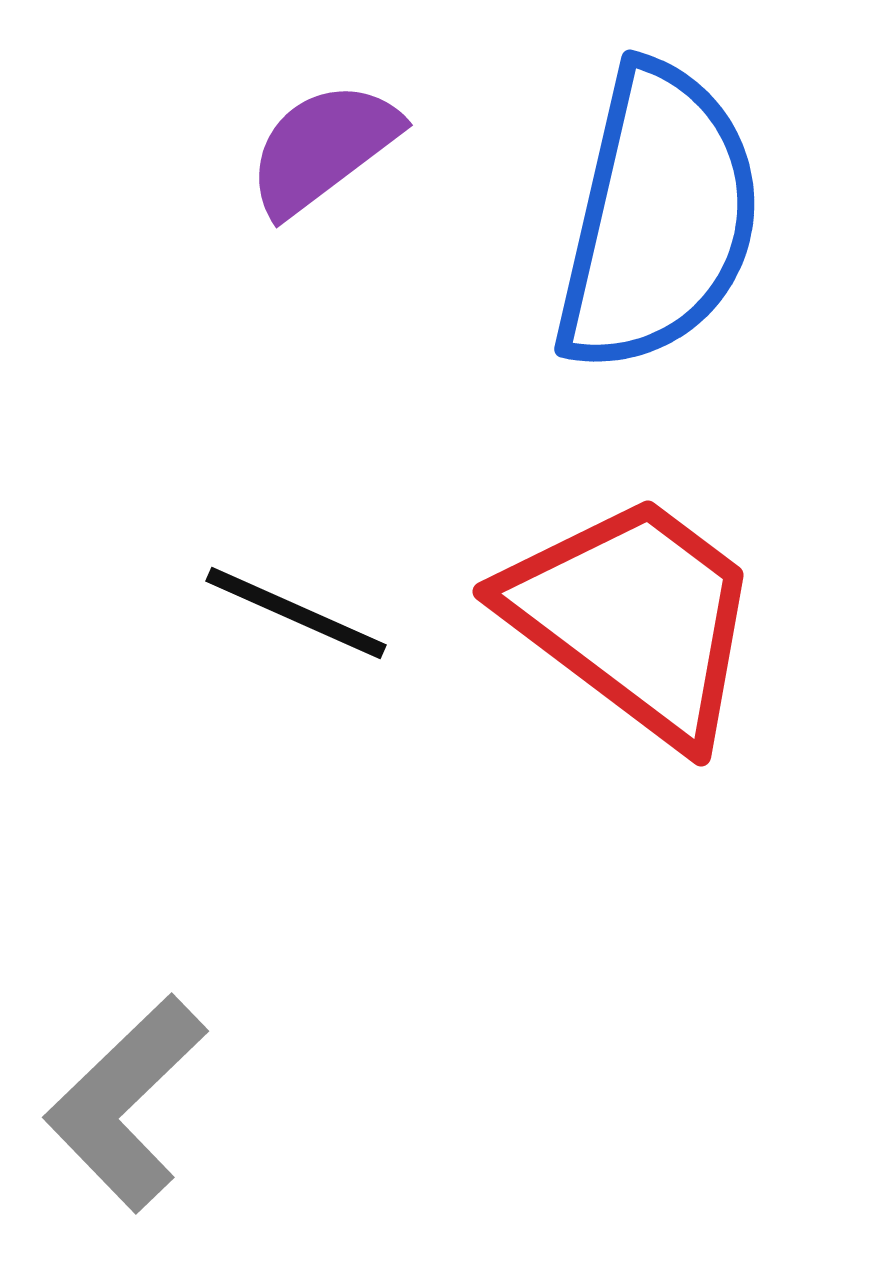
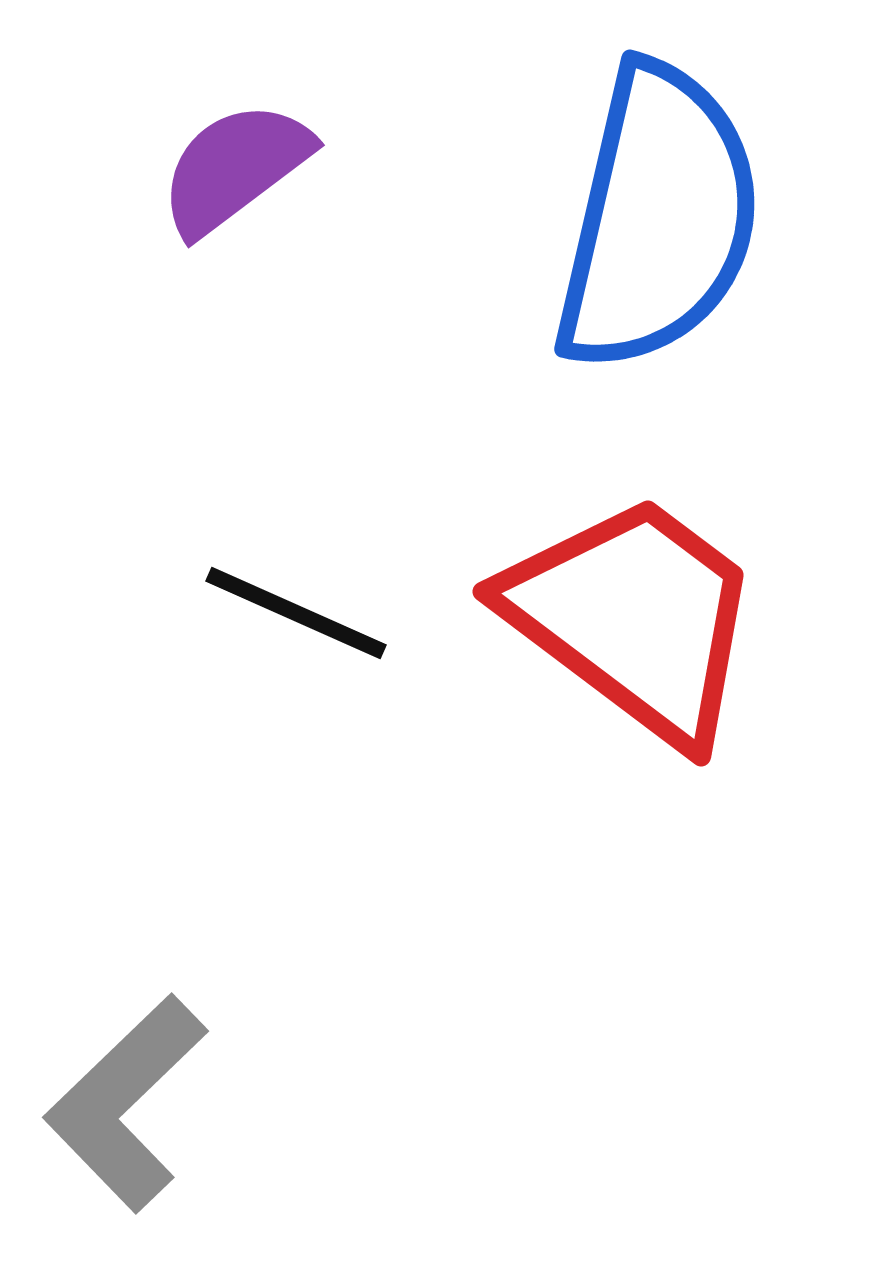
purple semicircle: moved 88 px left, 20 px down
